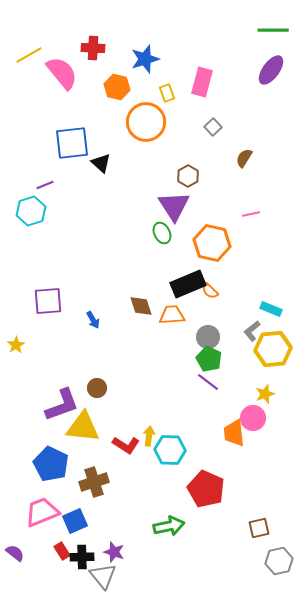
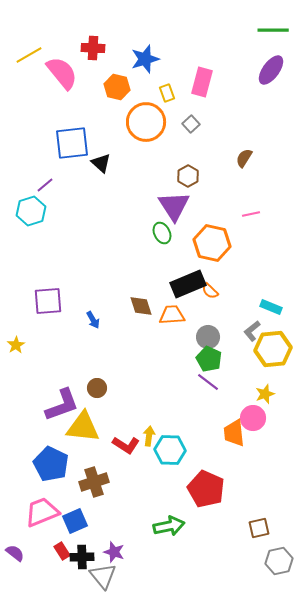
gray square at (213, 127): moved 22 px left, 3 px up
purple line at (45, 185): rotated 18 degrees counterclockwise
cyan rectangle at (271, 309): moved 2 px up
